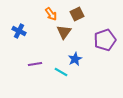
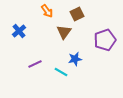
orange arrow: moved 4 px left, 3 px up
blue cross: rotated 24 degrees clockwise
blue star: rotated 16 degrees clockwise
purple line: rotated 16 degrees counterclockwise
